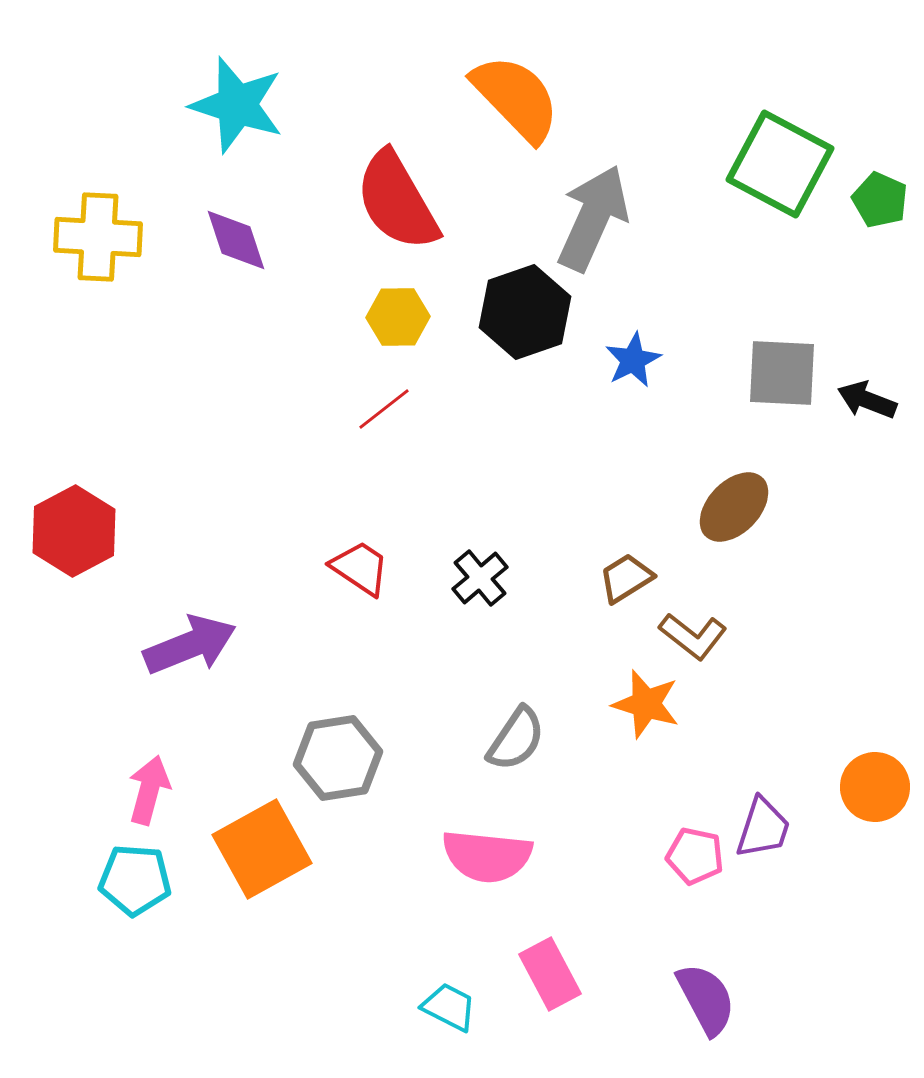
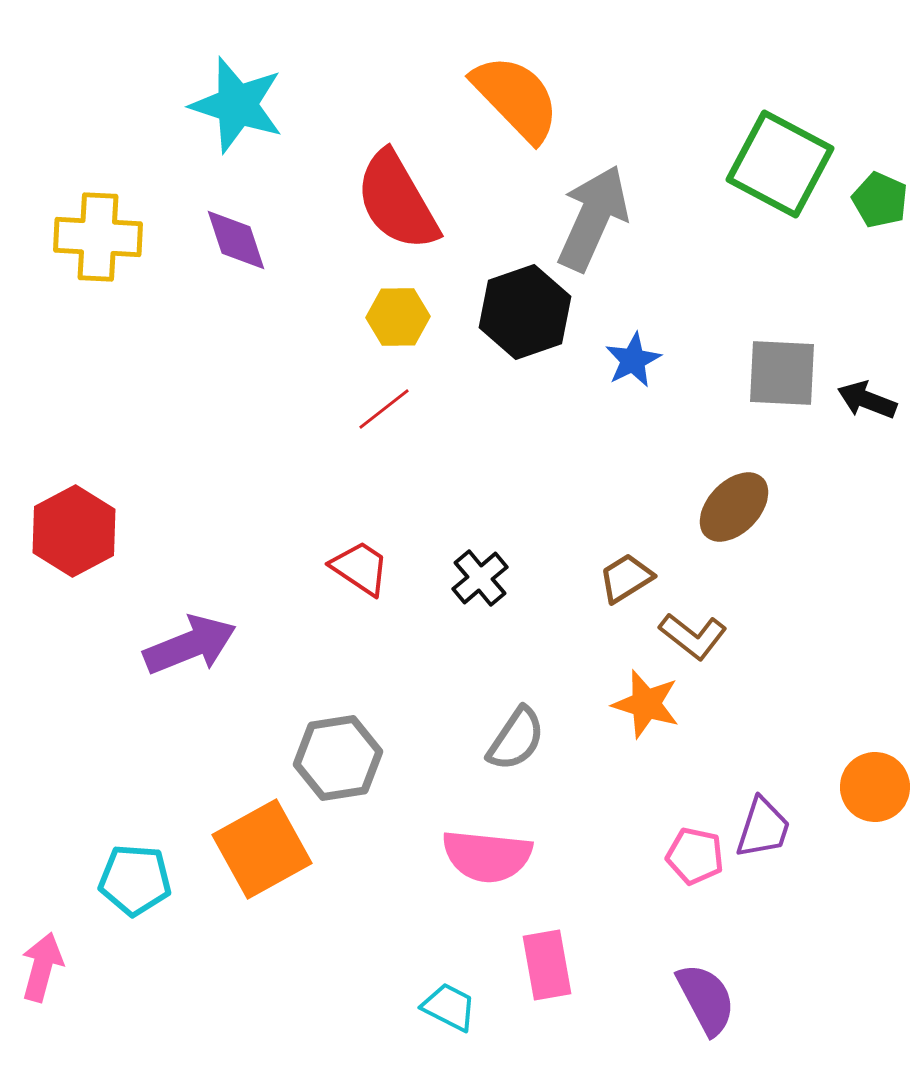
pink arrow: moved 107 px left, 177 px down
pink rectangle: moved 3 px left, 9 px up; rotated 18 degrees clockwise
